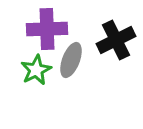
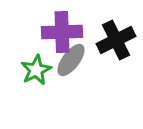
purple cross: moved 15 px right, 3 px down
gray ellipse: rotated 16 degrees clockwise
